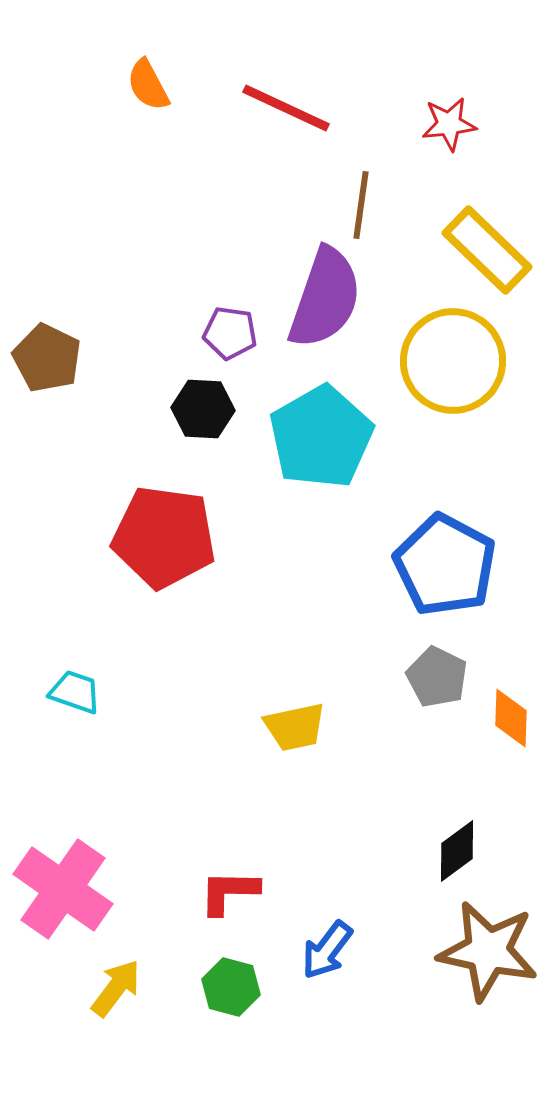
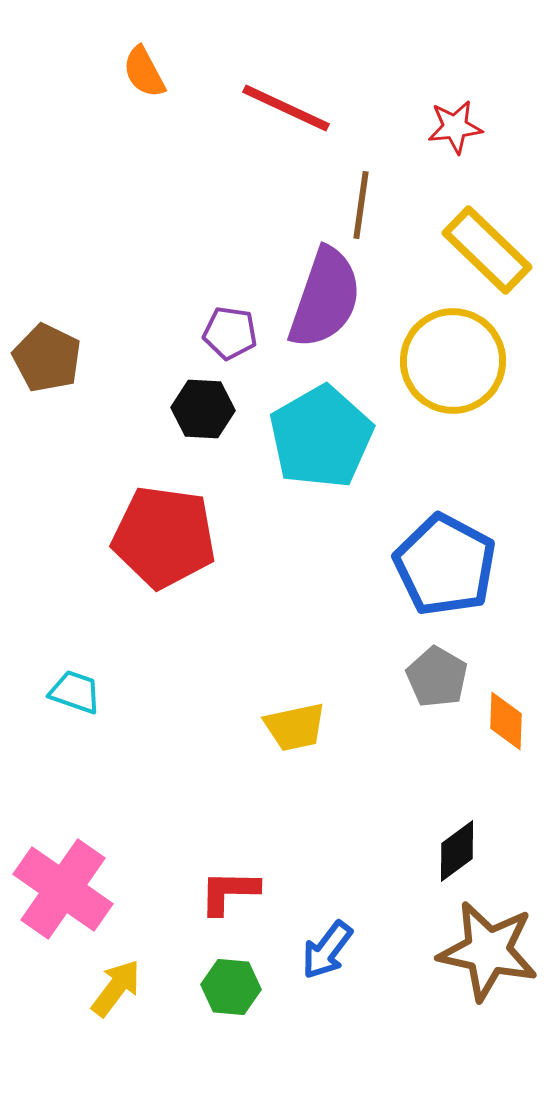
orange semicircle: moved 4 px left, 13 px up
red star: moved 6 px right, 3 px down
gray pentagon: rotated 4 degrees clockwise
orange diamond: moved 5 px left, 3 px down
green hexagon: rotated 10 degrees counterclockwise
